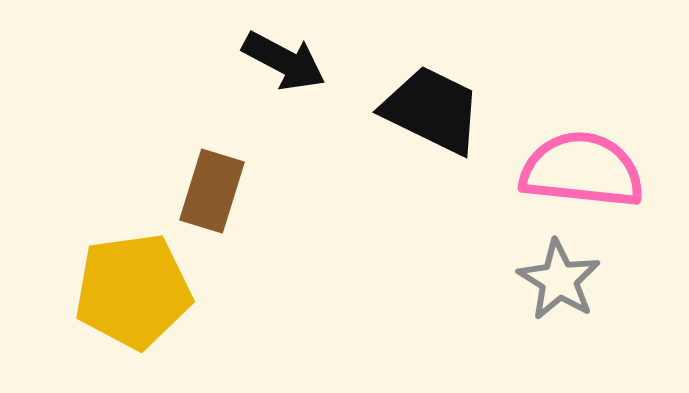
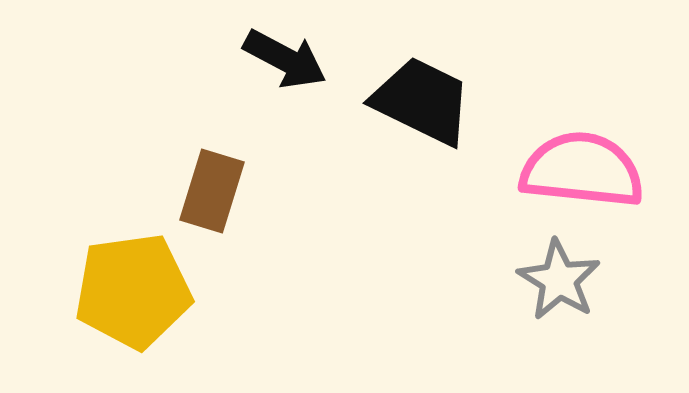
black arrow: moved 1 px right, 2 px up
black trapezoid: moved 10 px left, 9 px up
